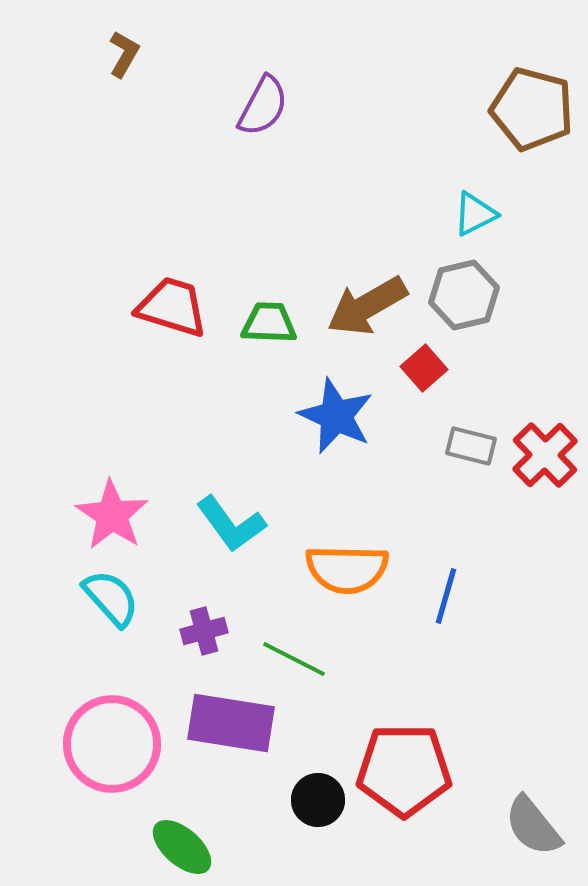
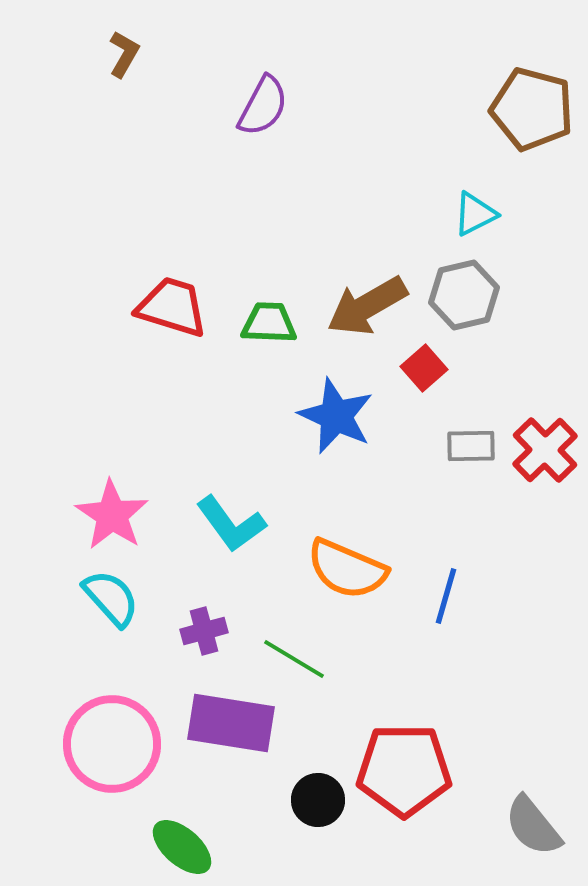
gray rectangle: rotated 15 degrees counterclockwise
red cross: moved 5 px up
orange semicircle: rotated 22 degrees clockwise
green line: rotated 4 degrees clockwise
